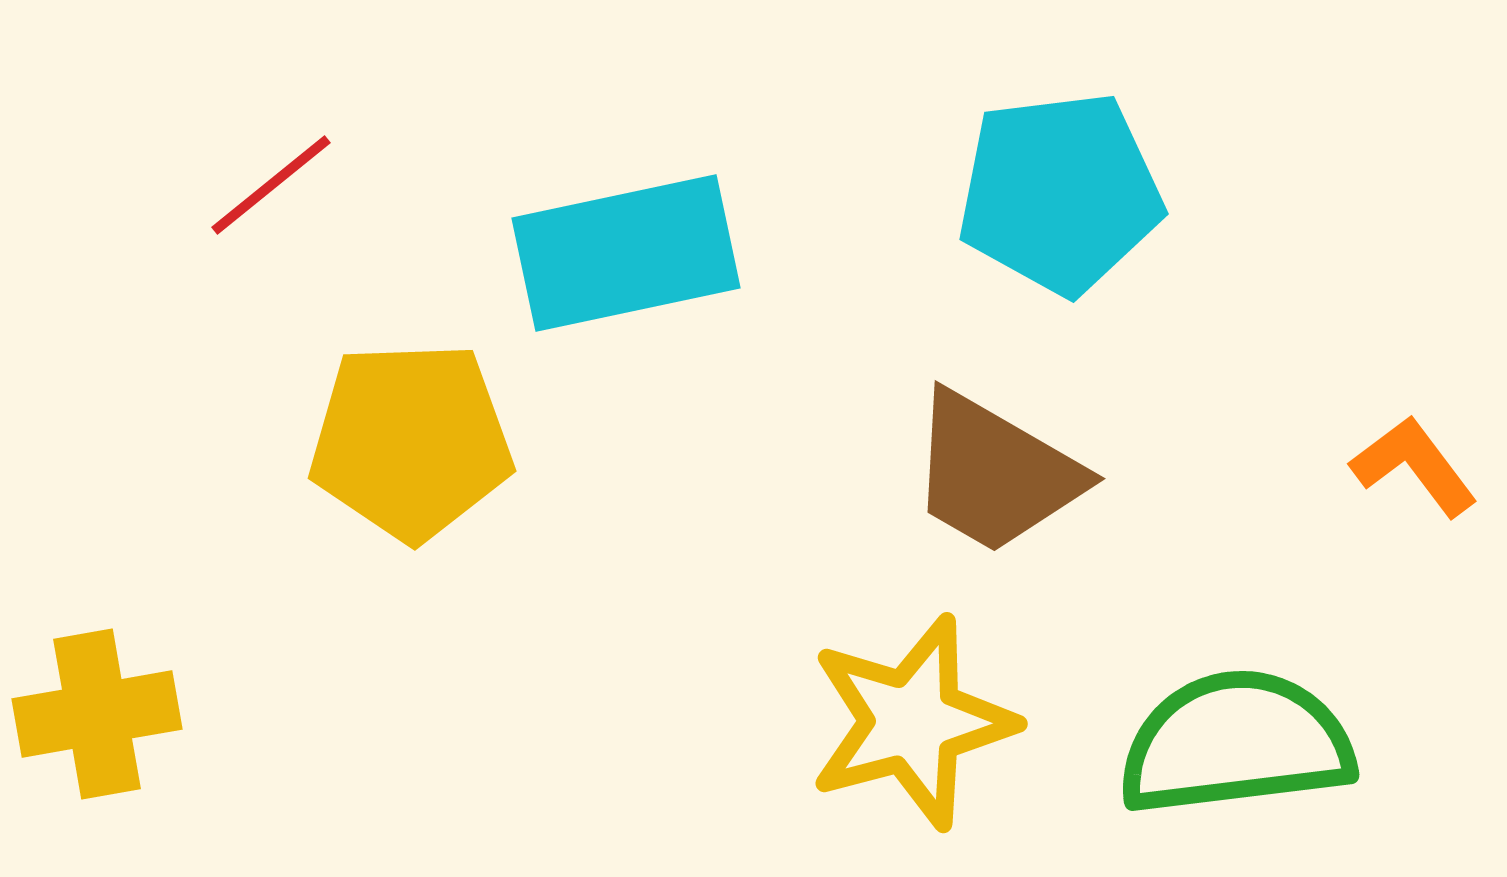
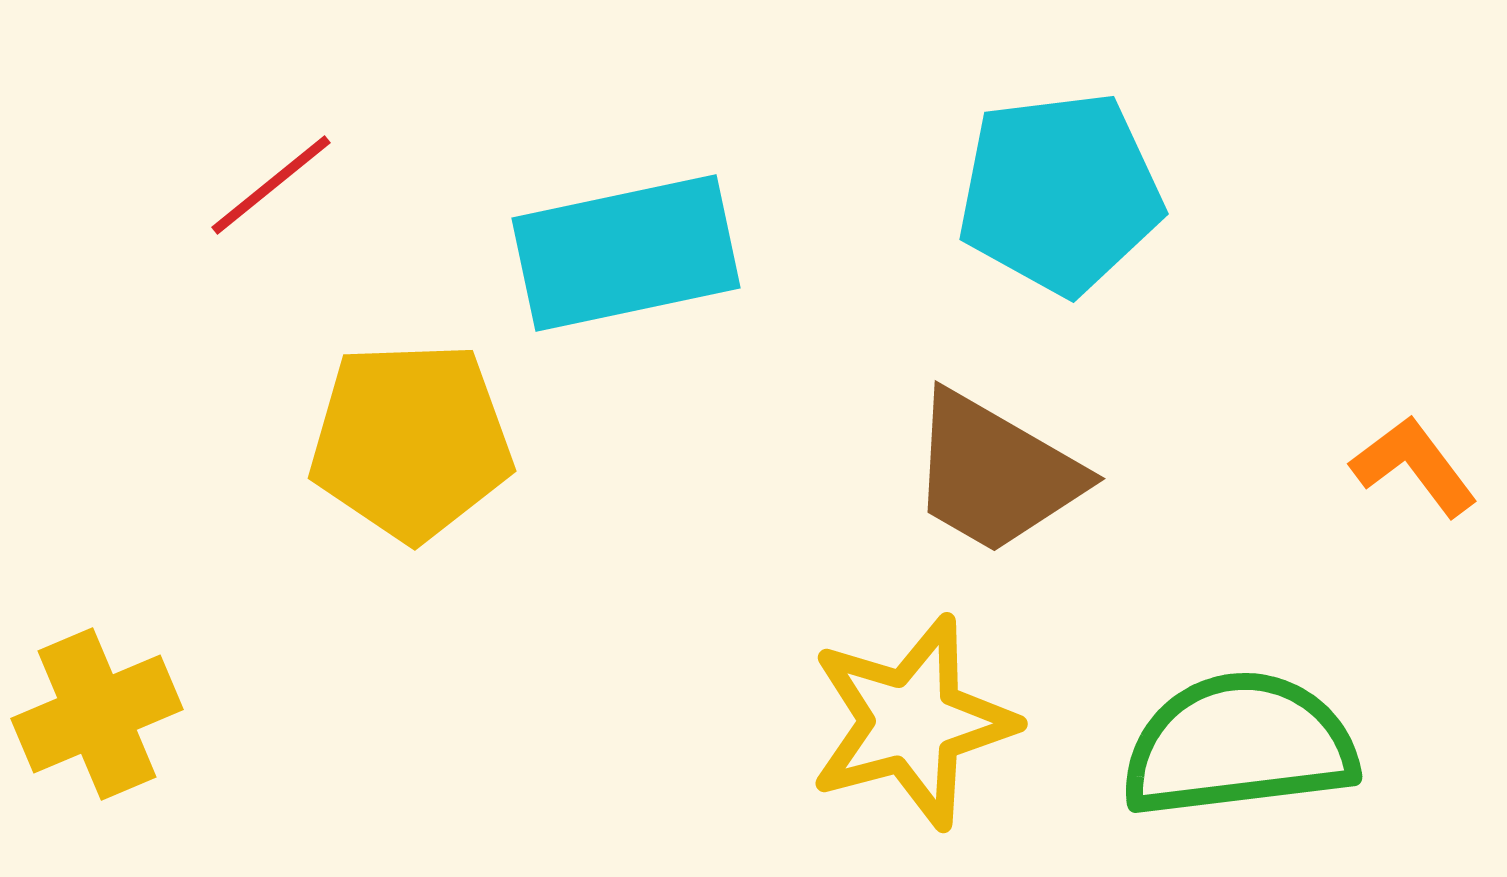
yellow cross: rotated 13 degrees counterclockwise
green semicircle: moved 3 px right, 2 px down
